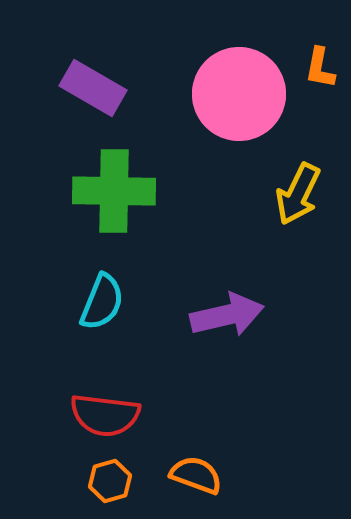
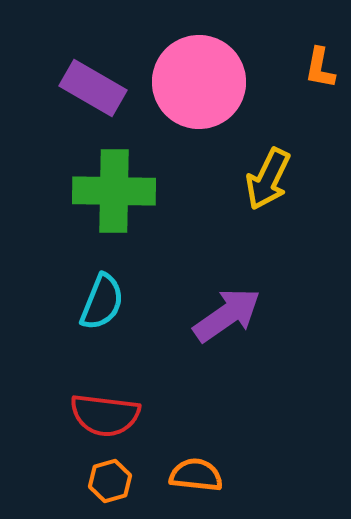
pink circle: moved 40 px left, 12 px up
yellow arrow: moved 30 px left, 15 px up
purple arrow: rotated 22 degrees counterclockwise
orange semicircle: rotated 14 degrees counterclockwise
